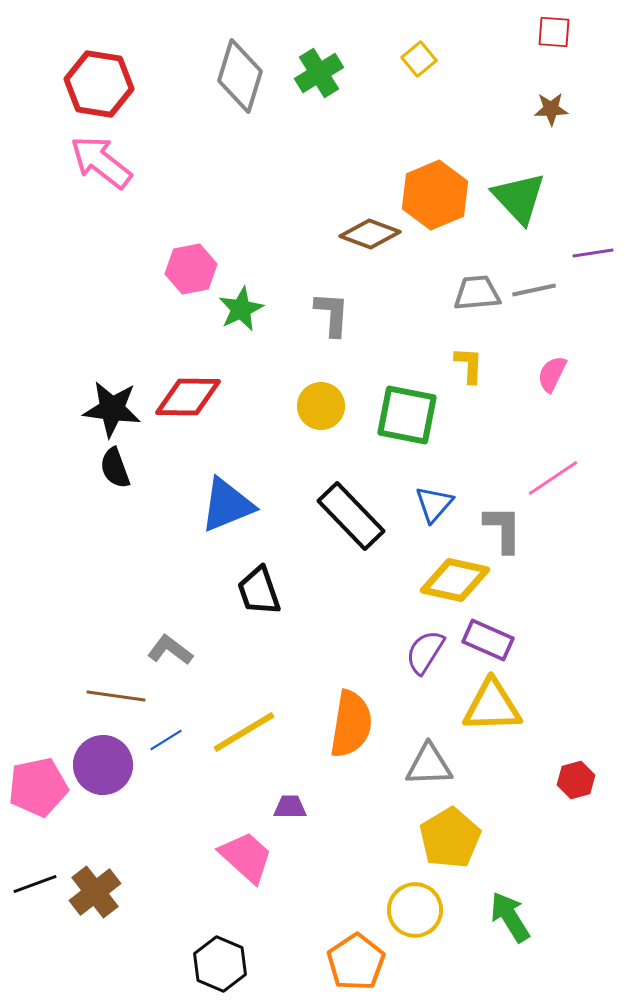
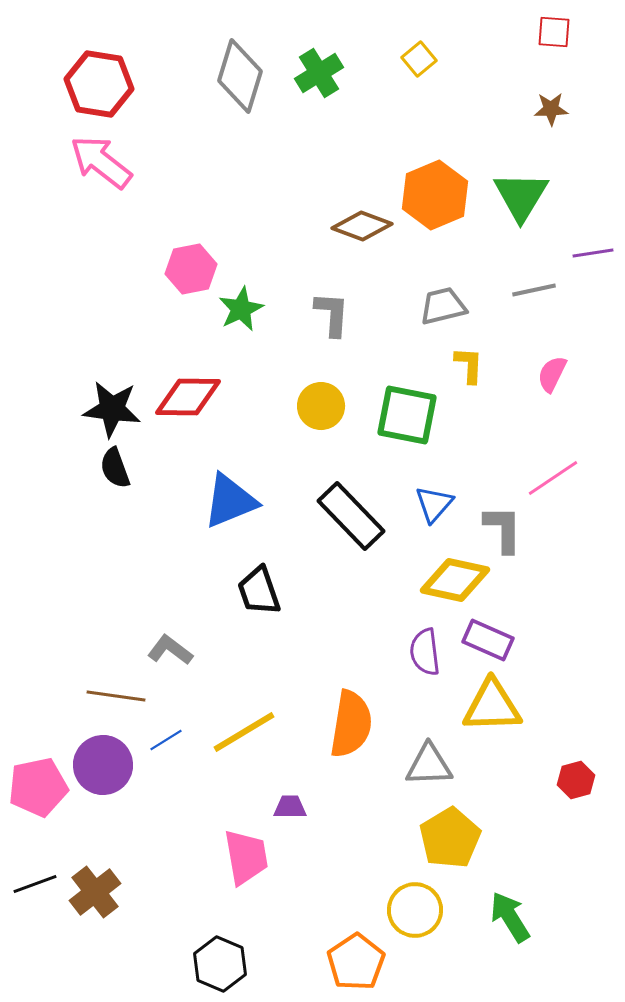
green triangle at (519, 198): moved 2 px right, 2 px up; rotated 14 degrees clockwise
brown diamond at (370, 234): moved 8 px left, 8 px up
gray trapezoid at (477, 293): moved 34 px left, 13 px down; rotated 9 degrees counterclockwise
blue triangle at (227, 505): moved 3 px right, 4 px up
purple semicircle at (425, 652): rotated 39 degrees counterclockwise
pink trapezoid at (246, 857): rotated 38 degrees clockwise
